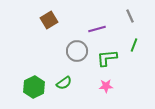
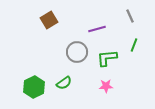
gray circle: moved 1 px down
